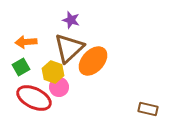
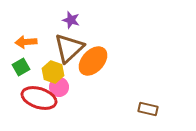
red ellipse: moved 5 px right; rotated 8 degrees counterclockwise
